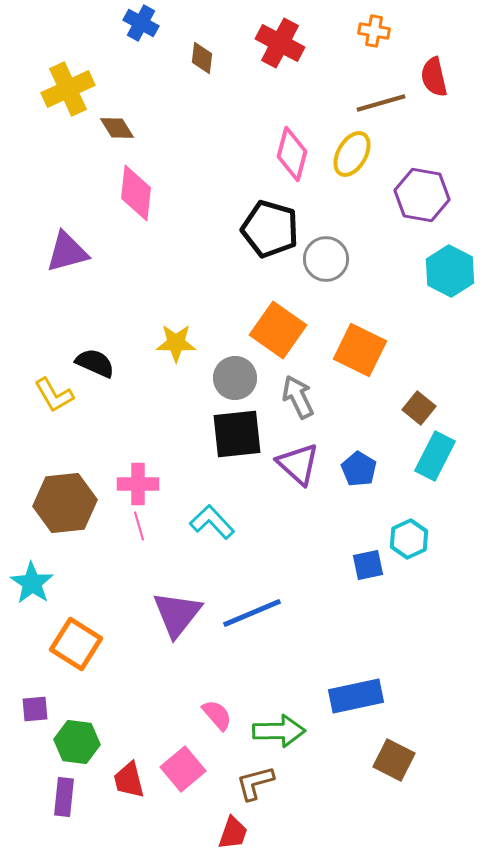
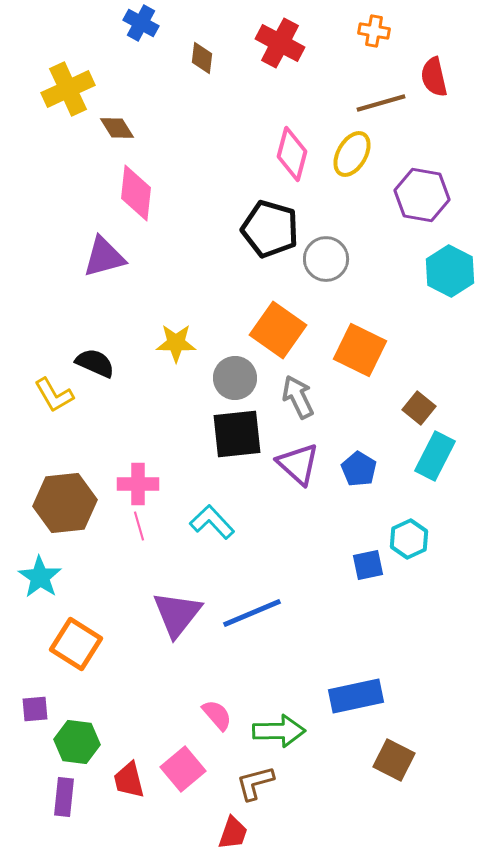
purple triangle at (67, 252): moved 37 px right, 5 px down
cyan star at (32, 583): moved 8 px right, 6 px up
